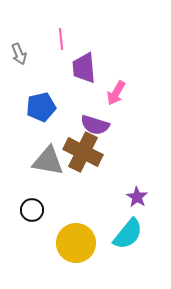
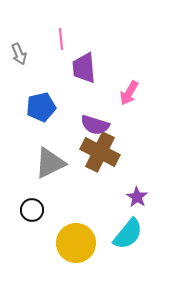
pink arrow: moved 13 px right
brown cross: moved 17 px right
gray triangle: moved 2 px right, 2 px down; rotated 36 degrees counterclockwise
